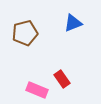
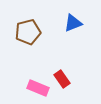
brown pentagon: moved 3 px right, 1 px up
pink rectangle: moved 1 px right, 2 px up
